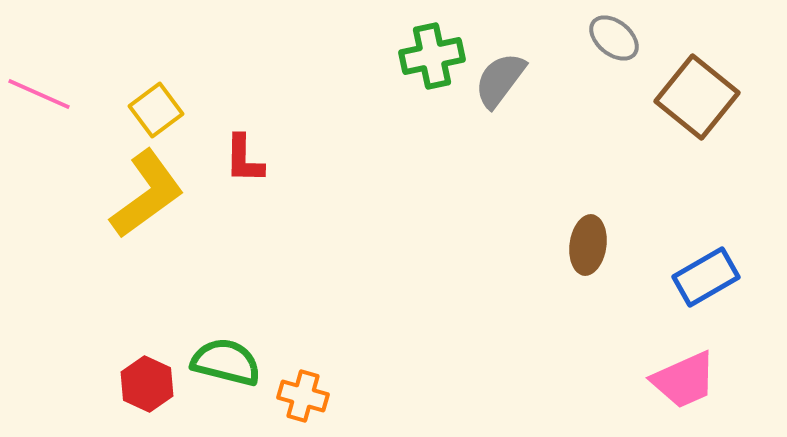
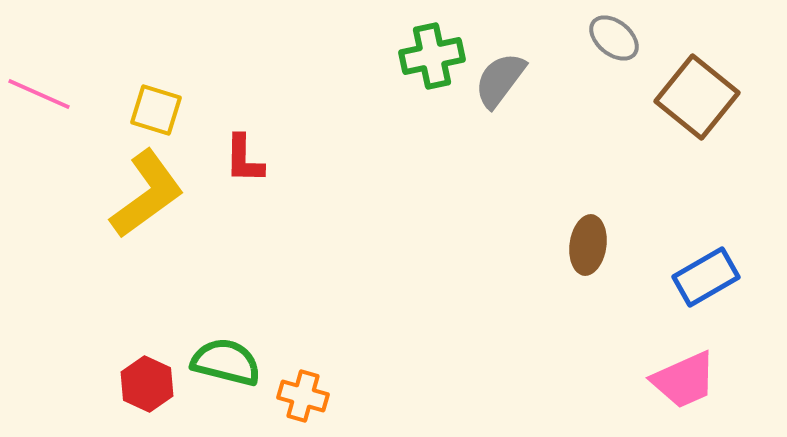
yellow square: rotated 36 degrees counterclockwise
